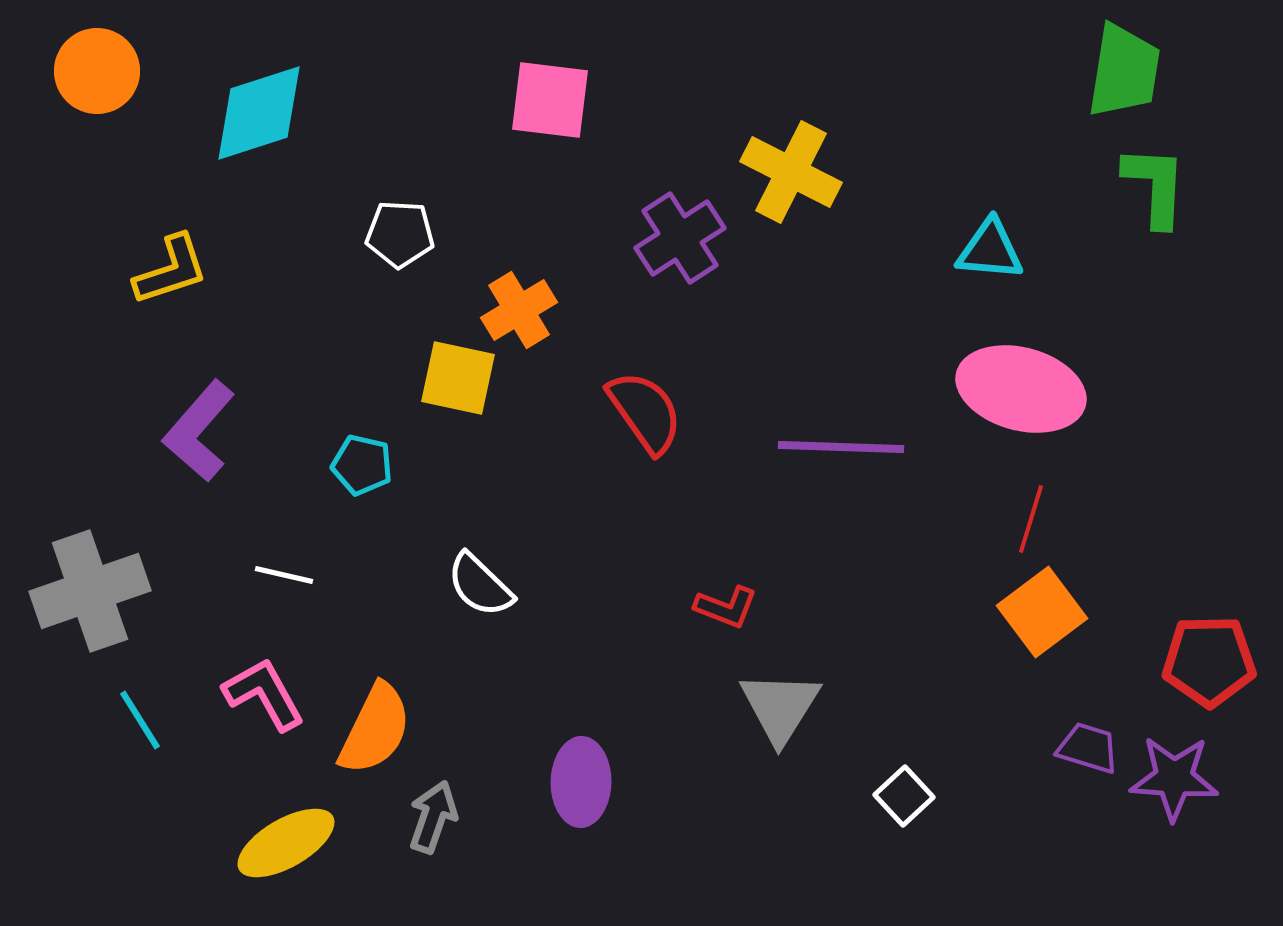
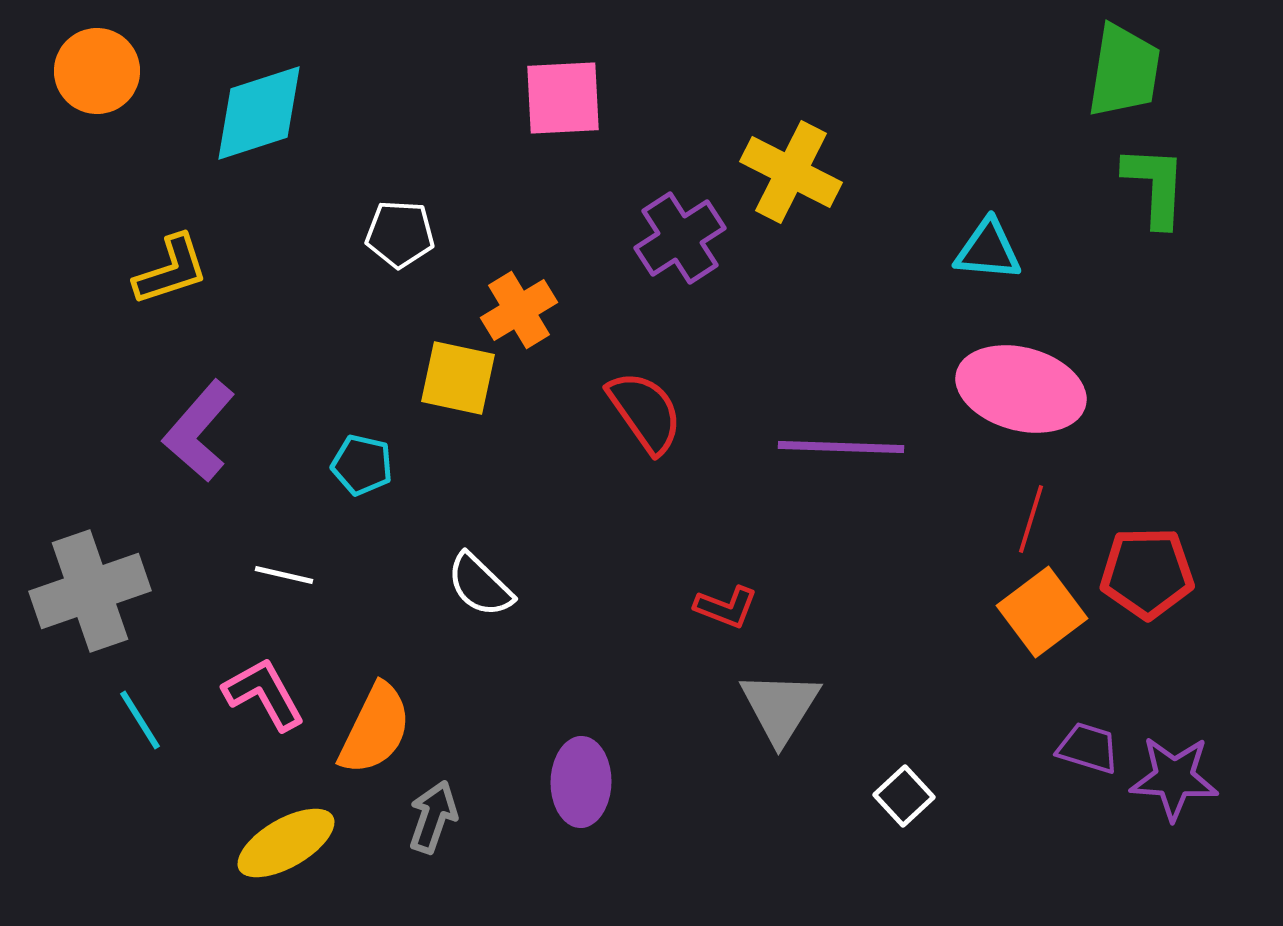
pink square: moved 13 px right, 2 px up; rotated 10 degrees counterclockwise
cyan triangle: moved 2 px left
red pentagon: moved 62 px left, 88 px up
